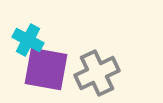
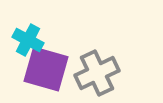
purple square: rotated 6 degrees clockwise
